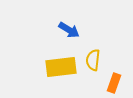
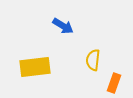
blue arrow: moved 6 px left, 4 px up
yellow rectangle: moved 26 px left
